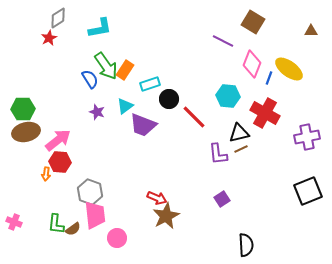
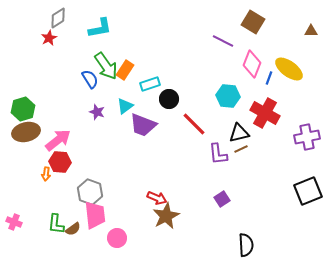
green hexagon: rotated 15 degrees counterclockwise
red line: moved 7 px down
